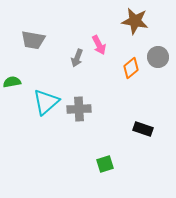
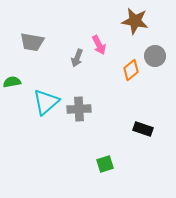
gray trapezoid: moved 1 px left, 2 px down
gray circle: moved 3 px left, 1 px up
orange diamond: moved 2 px down
